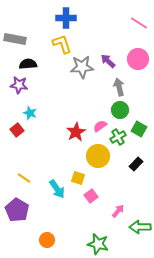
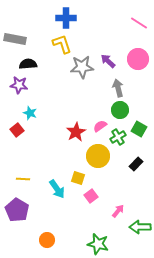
gray arrow: moved 1 px left, 1 px down
yellow line: moved 1 px left, 1 px down; rotated 32 degrees counterclockwise
